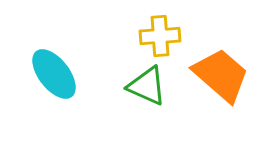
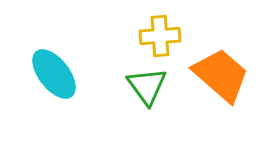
green triangle: rotated 30 degrees clockwise
